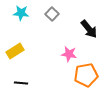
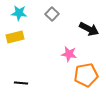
cyan star: moved 2 px left
black arrow: rotated 24 degrees counterclockwise
yellow rectangle: moved 14 px up; rotated 18 degrees clockwise
